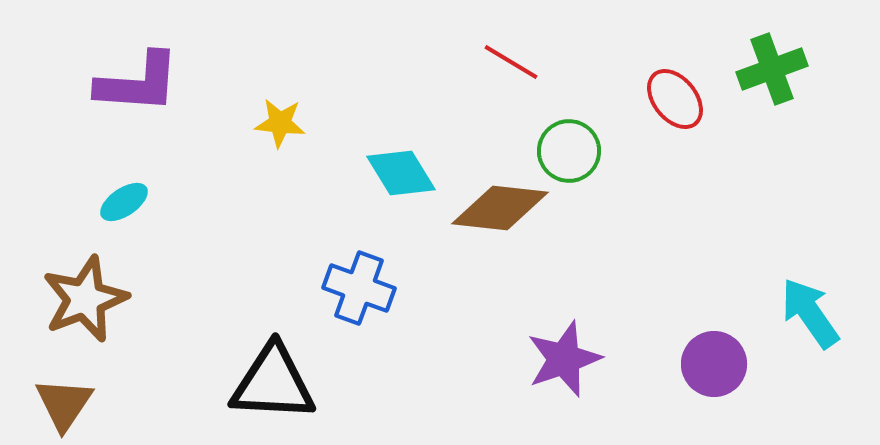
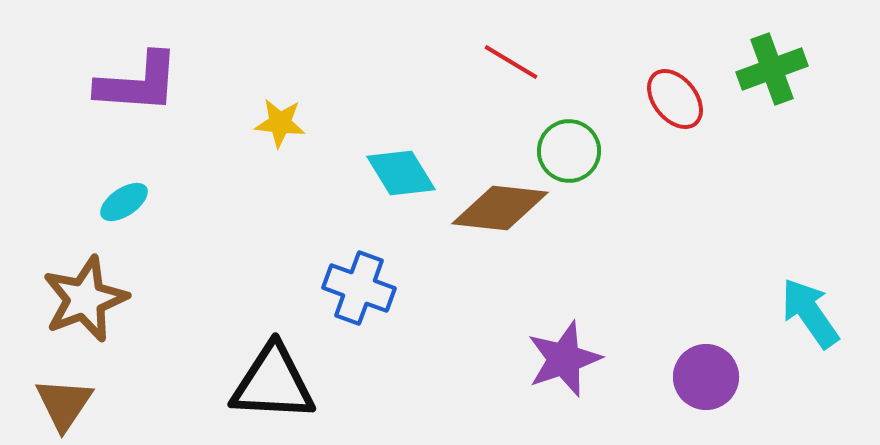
purple circle: moved 8 px left, 13 px down
